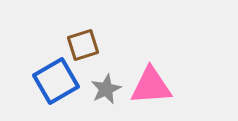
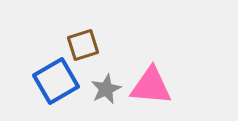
pink triangle: rotated 9 degrees clockwise
